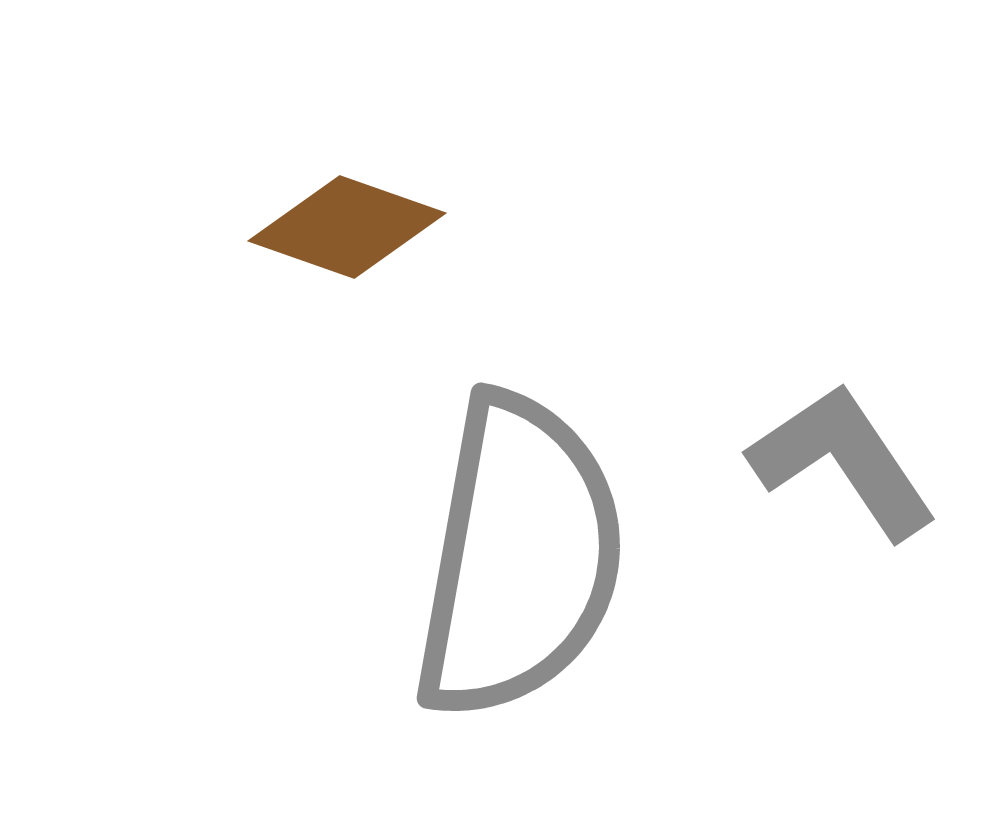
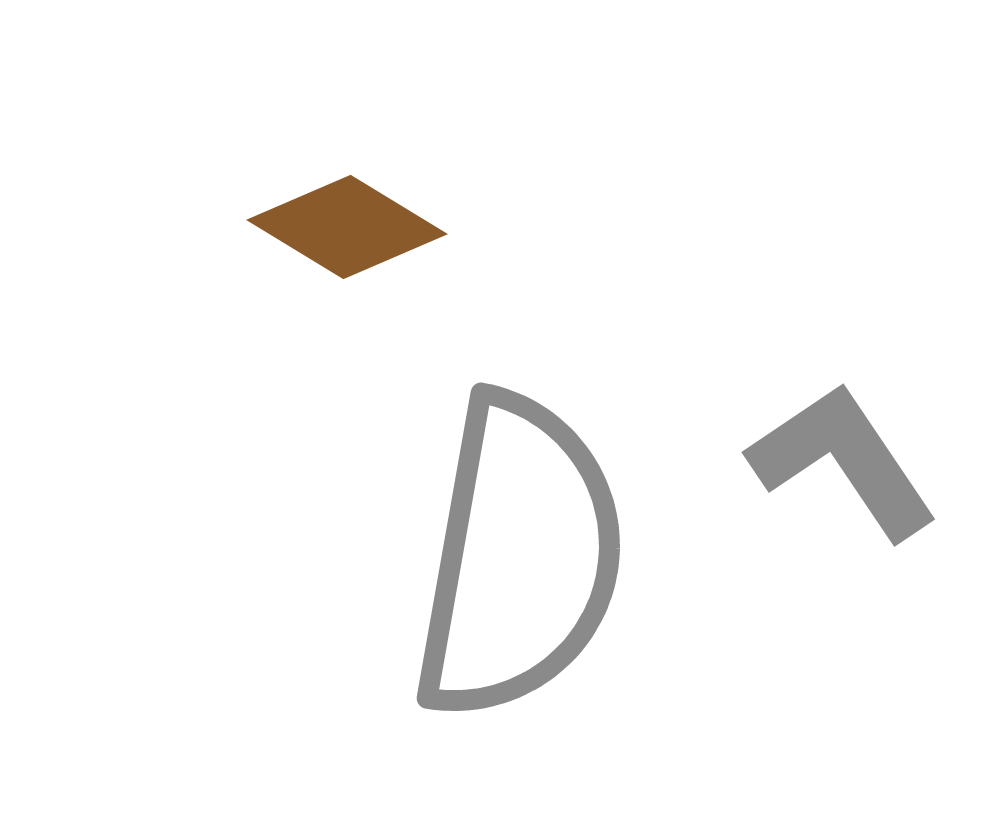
brown diamond: rotated 12 degrees clockwise
